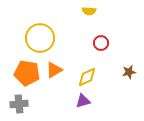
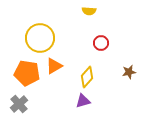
orange triangle: moved 4 px up
yellow diamond: rotated 25 degrees counterclockwise
gray cross: rotated 36 degrees counterclockwise
